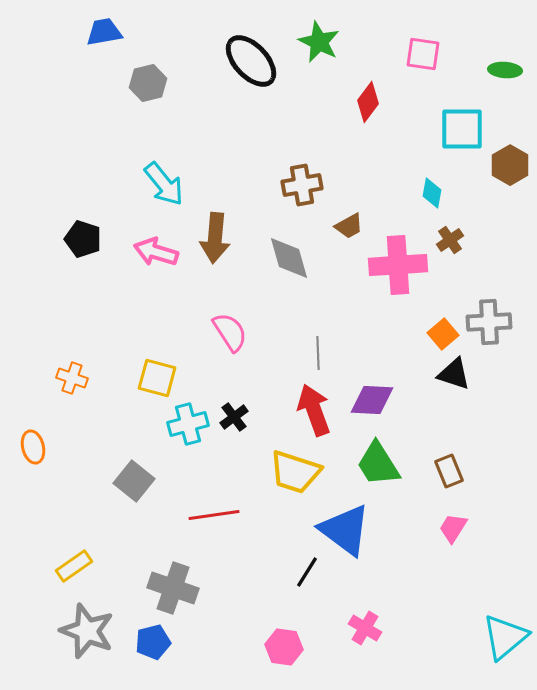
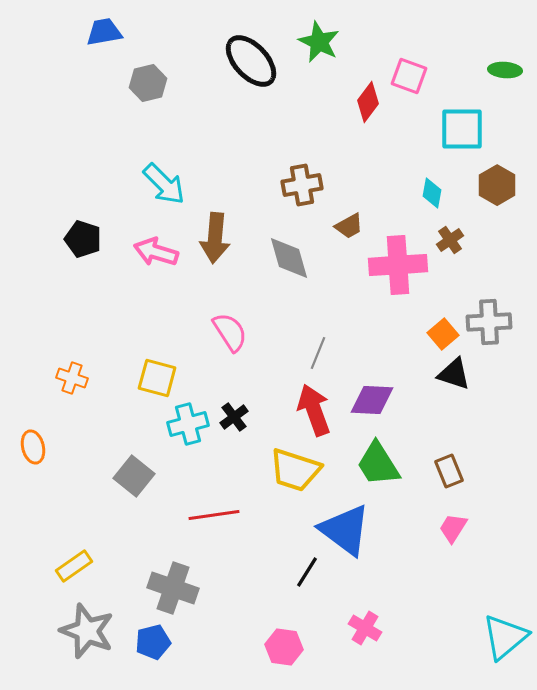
pink square at (423, 54): moved 14 px left, 22 px down; rotated 12 degrees clockwise
brown hexagon at (510, 165): moved 13 px left, 20 px down
cyan arrow at (164, 184): rotated 6 degrees counterclockwise
gray line at (318, 353): rotated 24 degrees clockwise
yellow trapezoid at (295, 472): moved 2 px up
gray square at (134, 481): moved 5 px up
